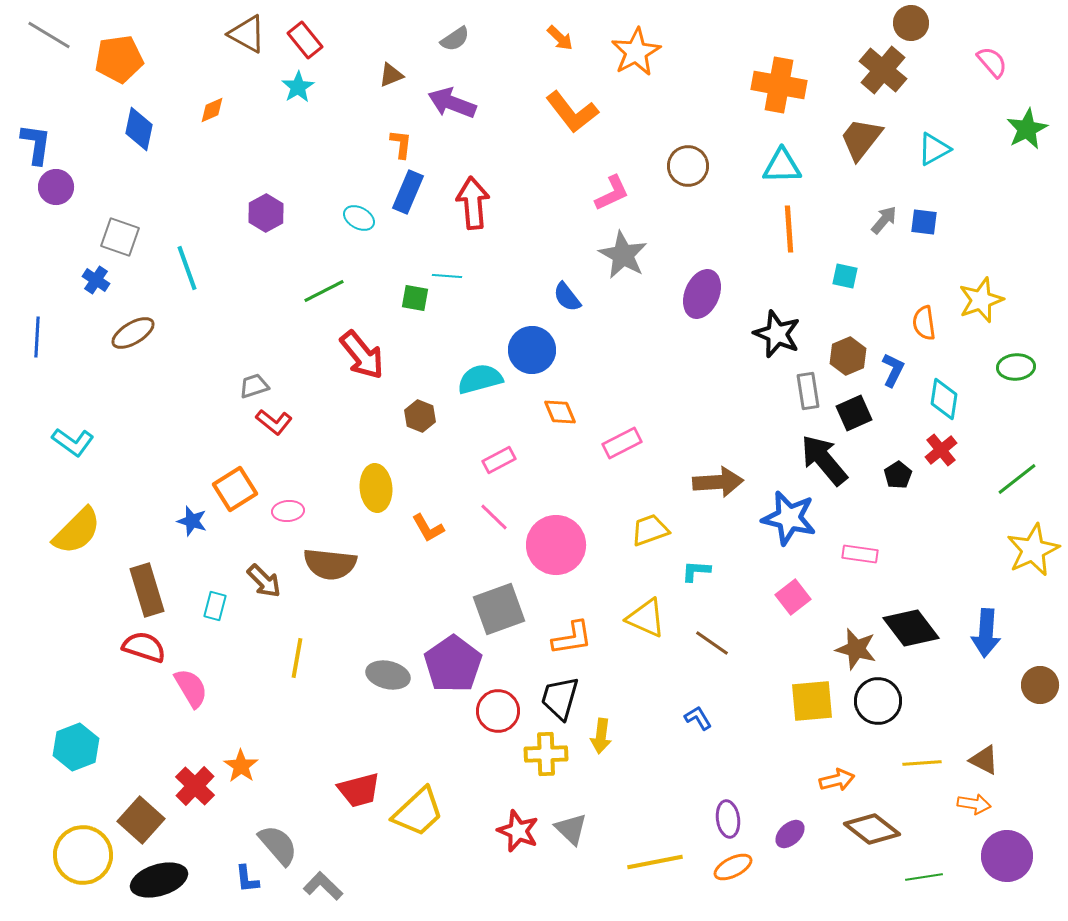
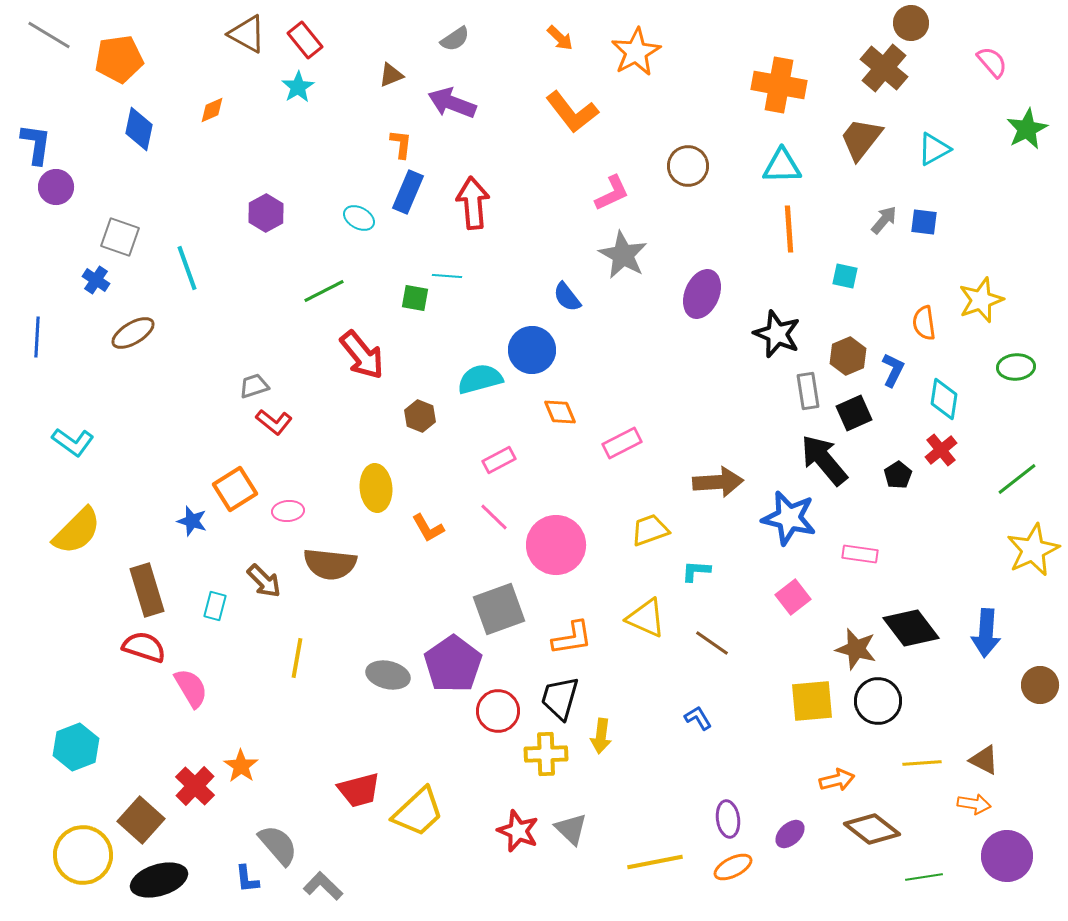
brown cross at (883, 70): moved 1 px right, 2 px up
